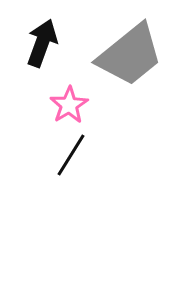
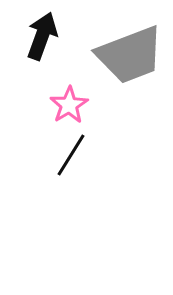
black arrow: moved 7 px up
gray trapezoid: rotated 18 degrees clockwise
